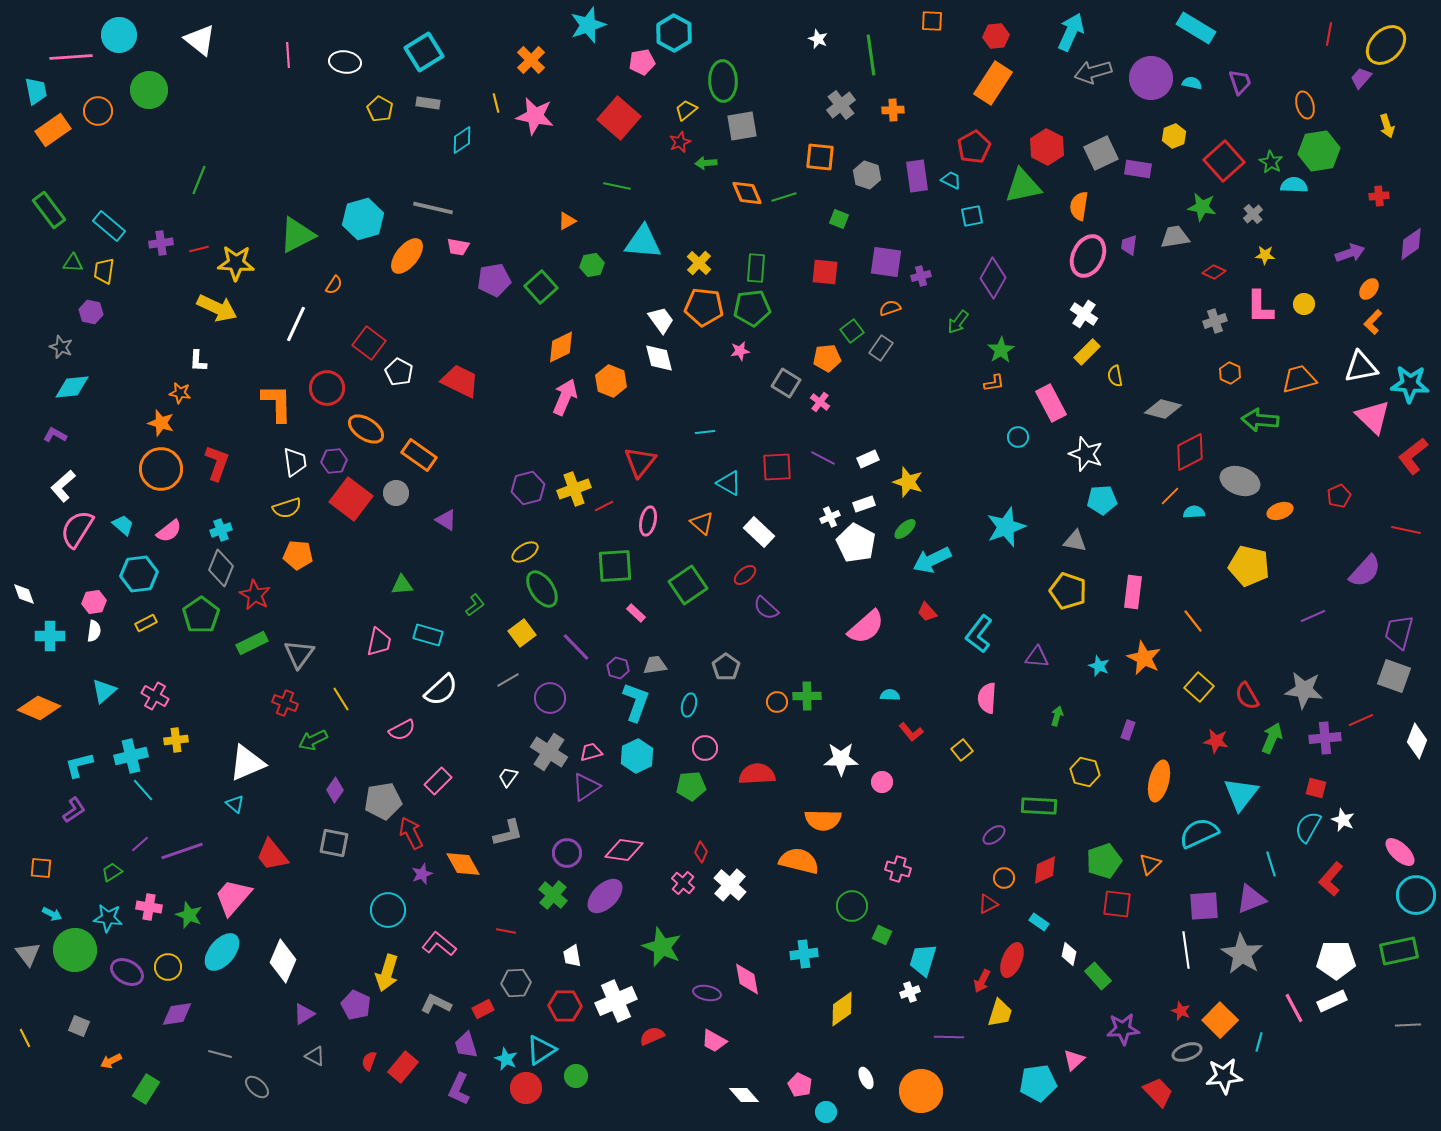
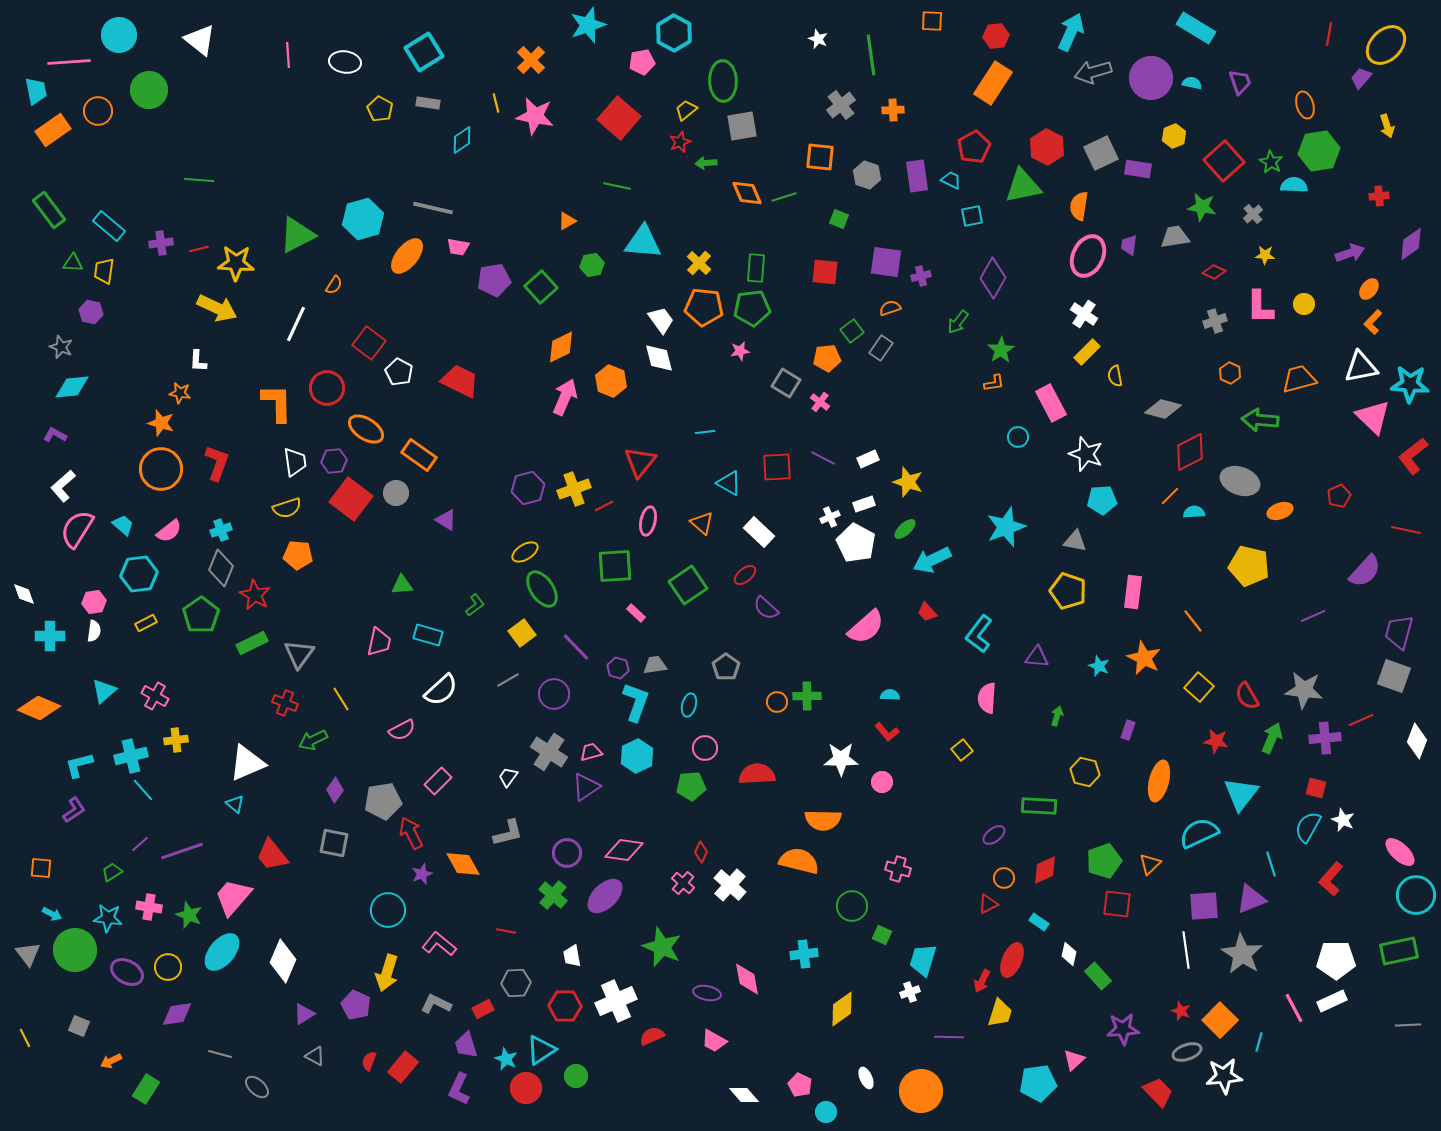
pink line at (71, 57): moved 2 px left, 5 px down
green line at (199, 180): rotated 72 degrees clockwise
purple circle at (550, 698): moved 4 px right, 4 px up
red L-shape at (911, 732): moved 24 px left
